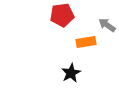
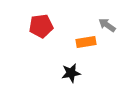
red pentagon: moved 21 px left, 11 px down
black star: rotated 18 degrees clockwise
